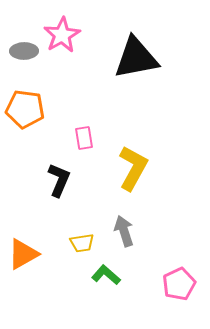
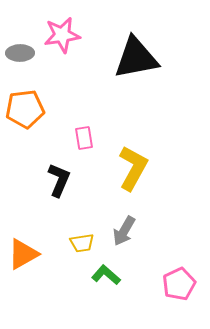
pink star: rotated 21 degrees clockwise
gray ellipse: moved 4 px left, 2 px down
orange pentagon: rotated 15 degrees counterclockwise
gray arrow: rotated 132 degrees counterclockwise
